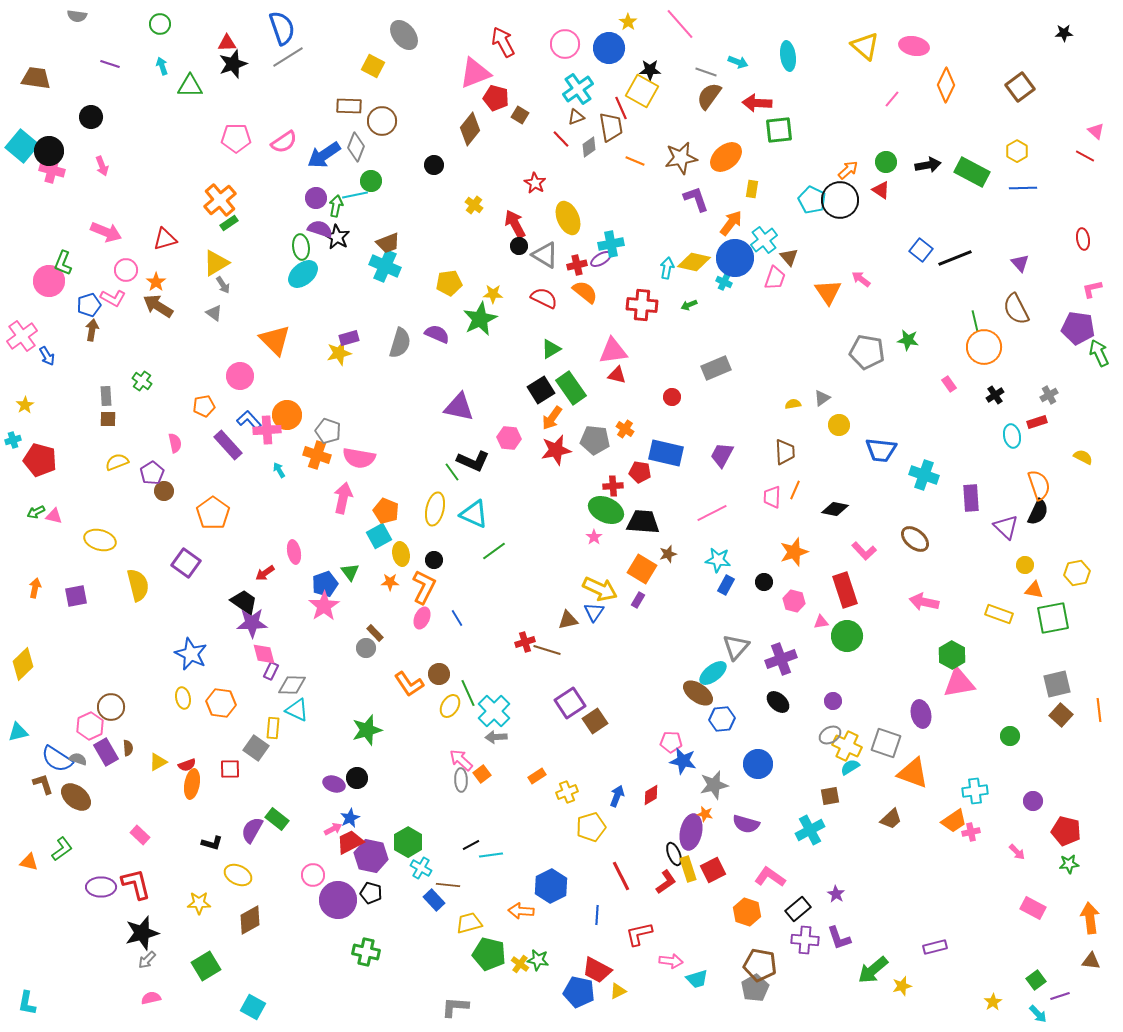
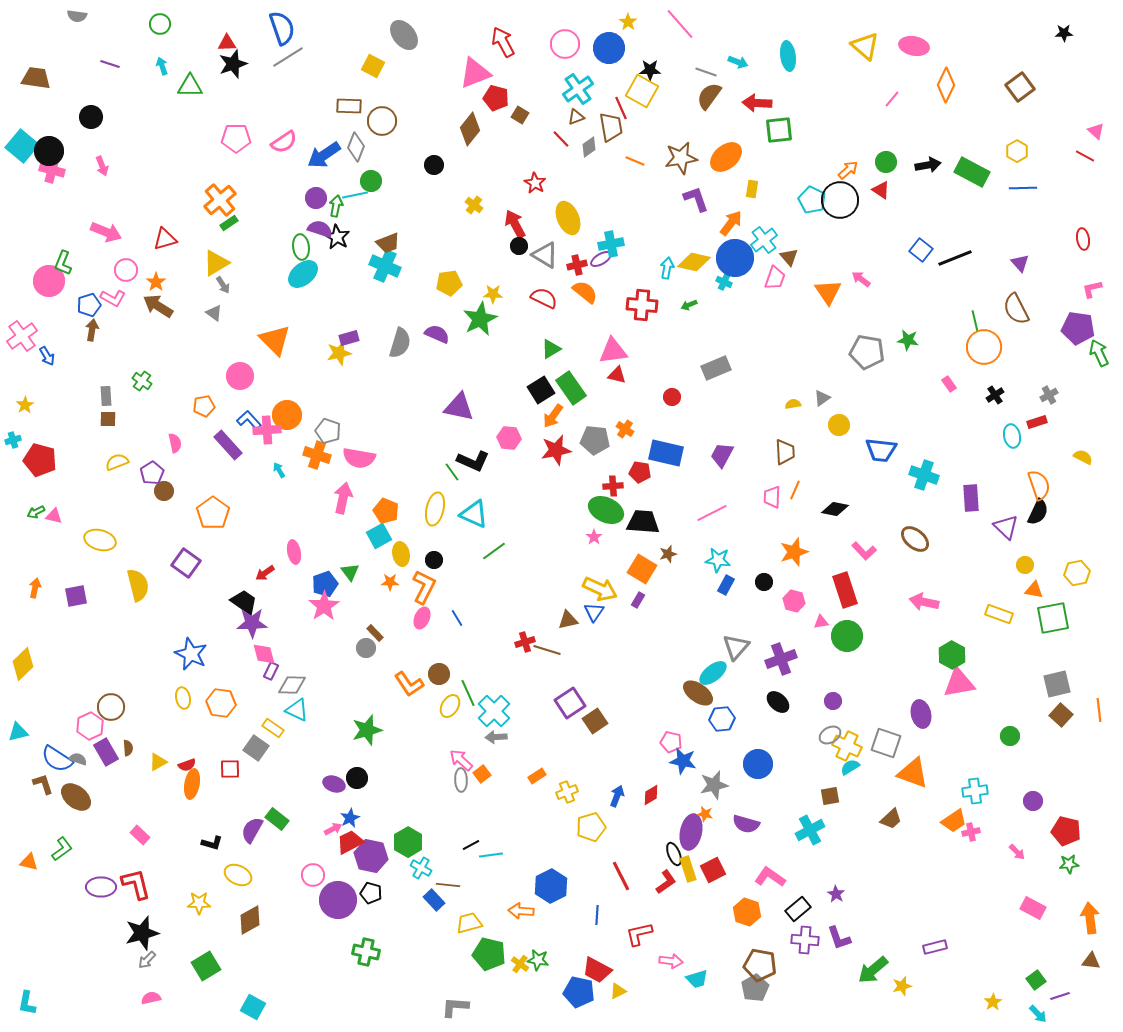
orange arrow at (552, 418): moved 1 px right, 2 px up
yellow rectangle at (273, 728): rotated 60 degrees counterclockwise
pink pentagon at (671, 742): rotated 10 degrees clockwise
